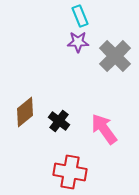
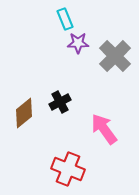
cyan rectangle: moved 15 px left, 3 px down
purple star: moved 1 px down
brown diamond: moved 1 px left, 1 px down
black cross: moved 1 px right, 19 px up; rotated 25 degrees clockwise
red cross: moved 2 px left, 3 px up; rotated 12 degrees clockwise
